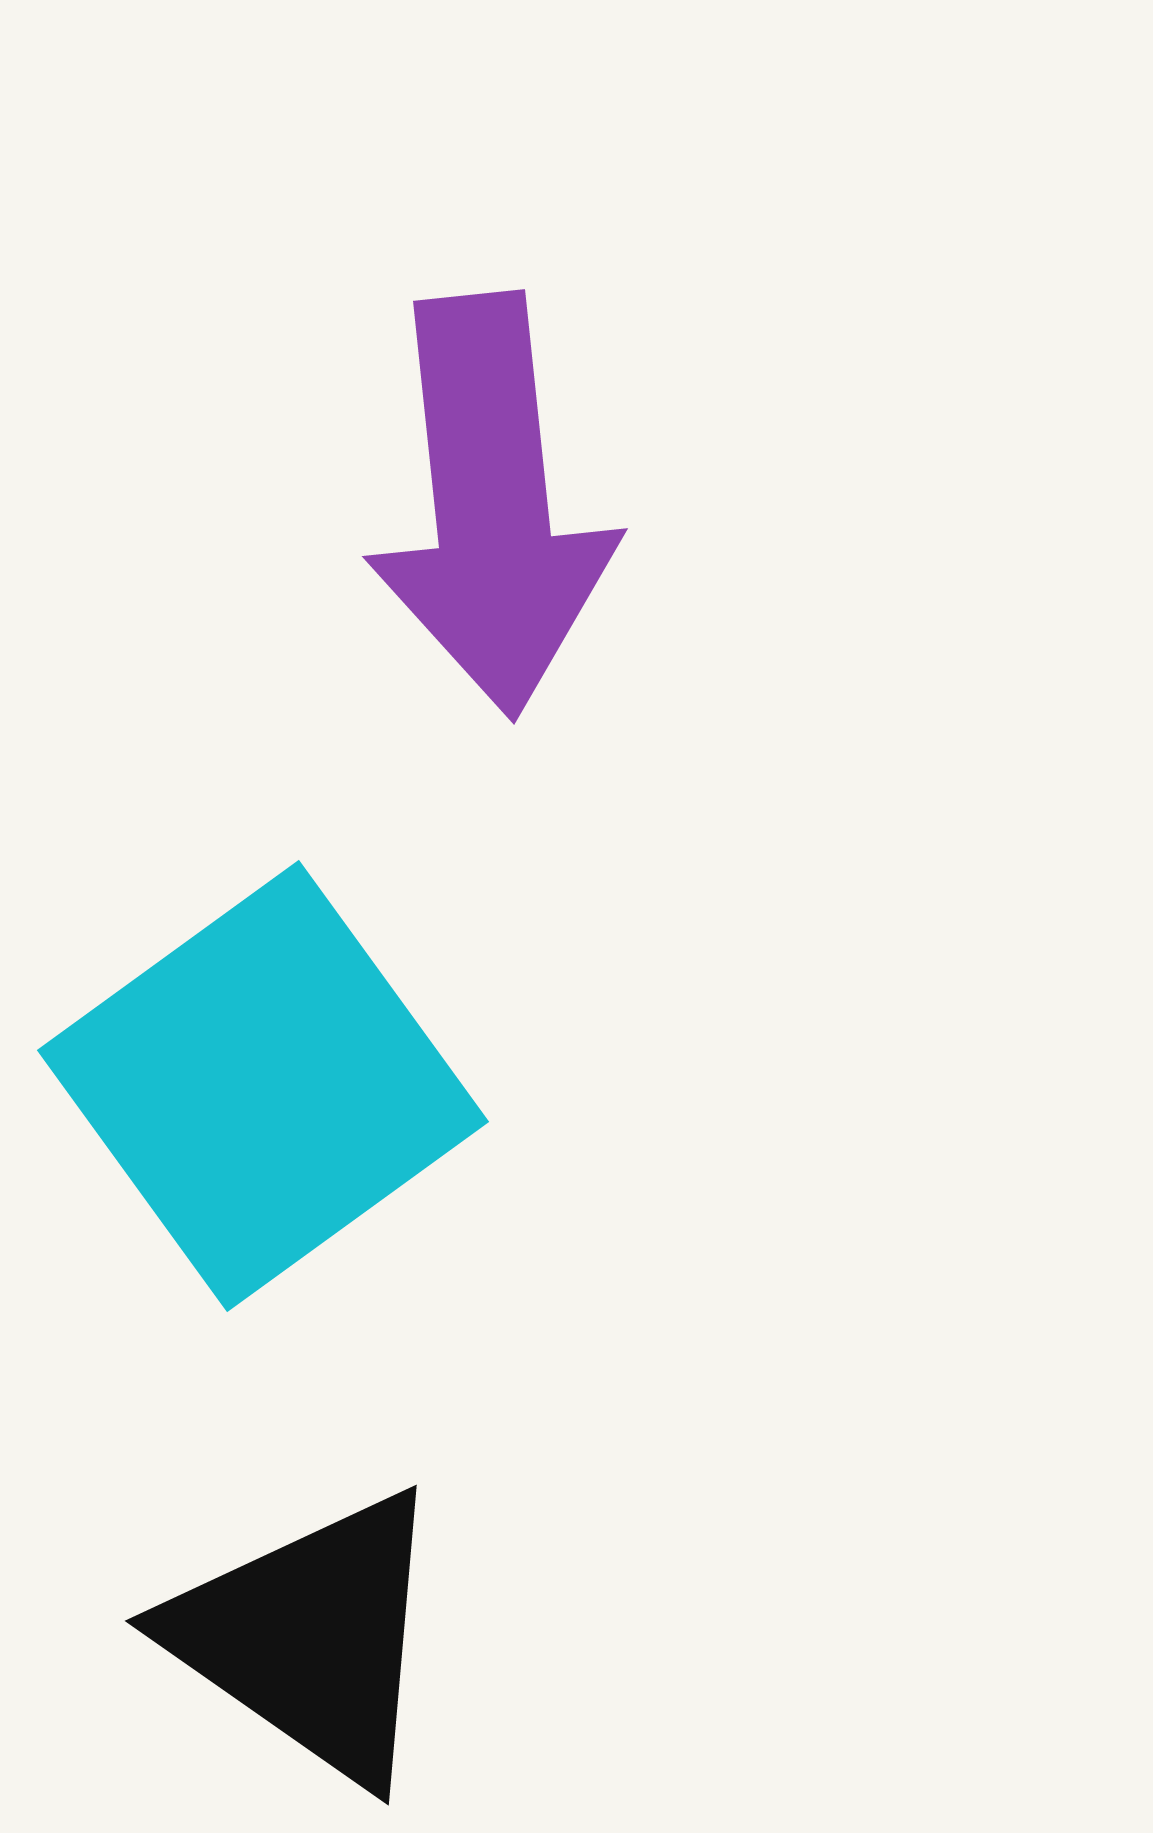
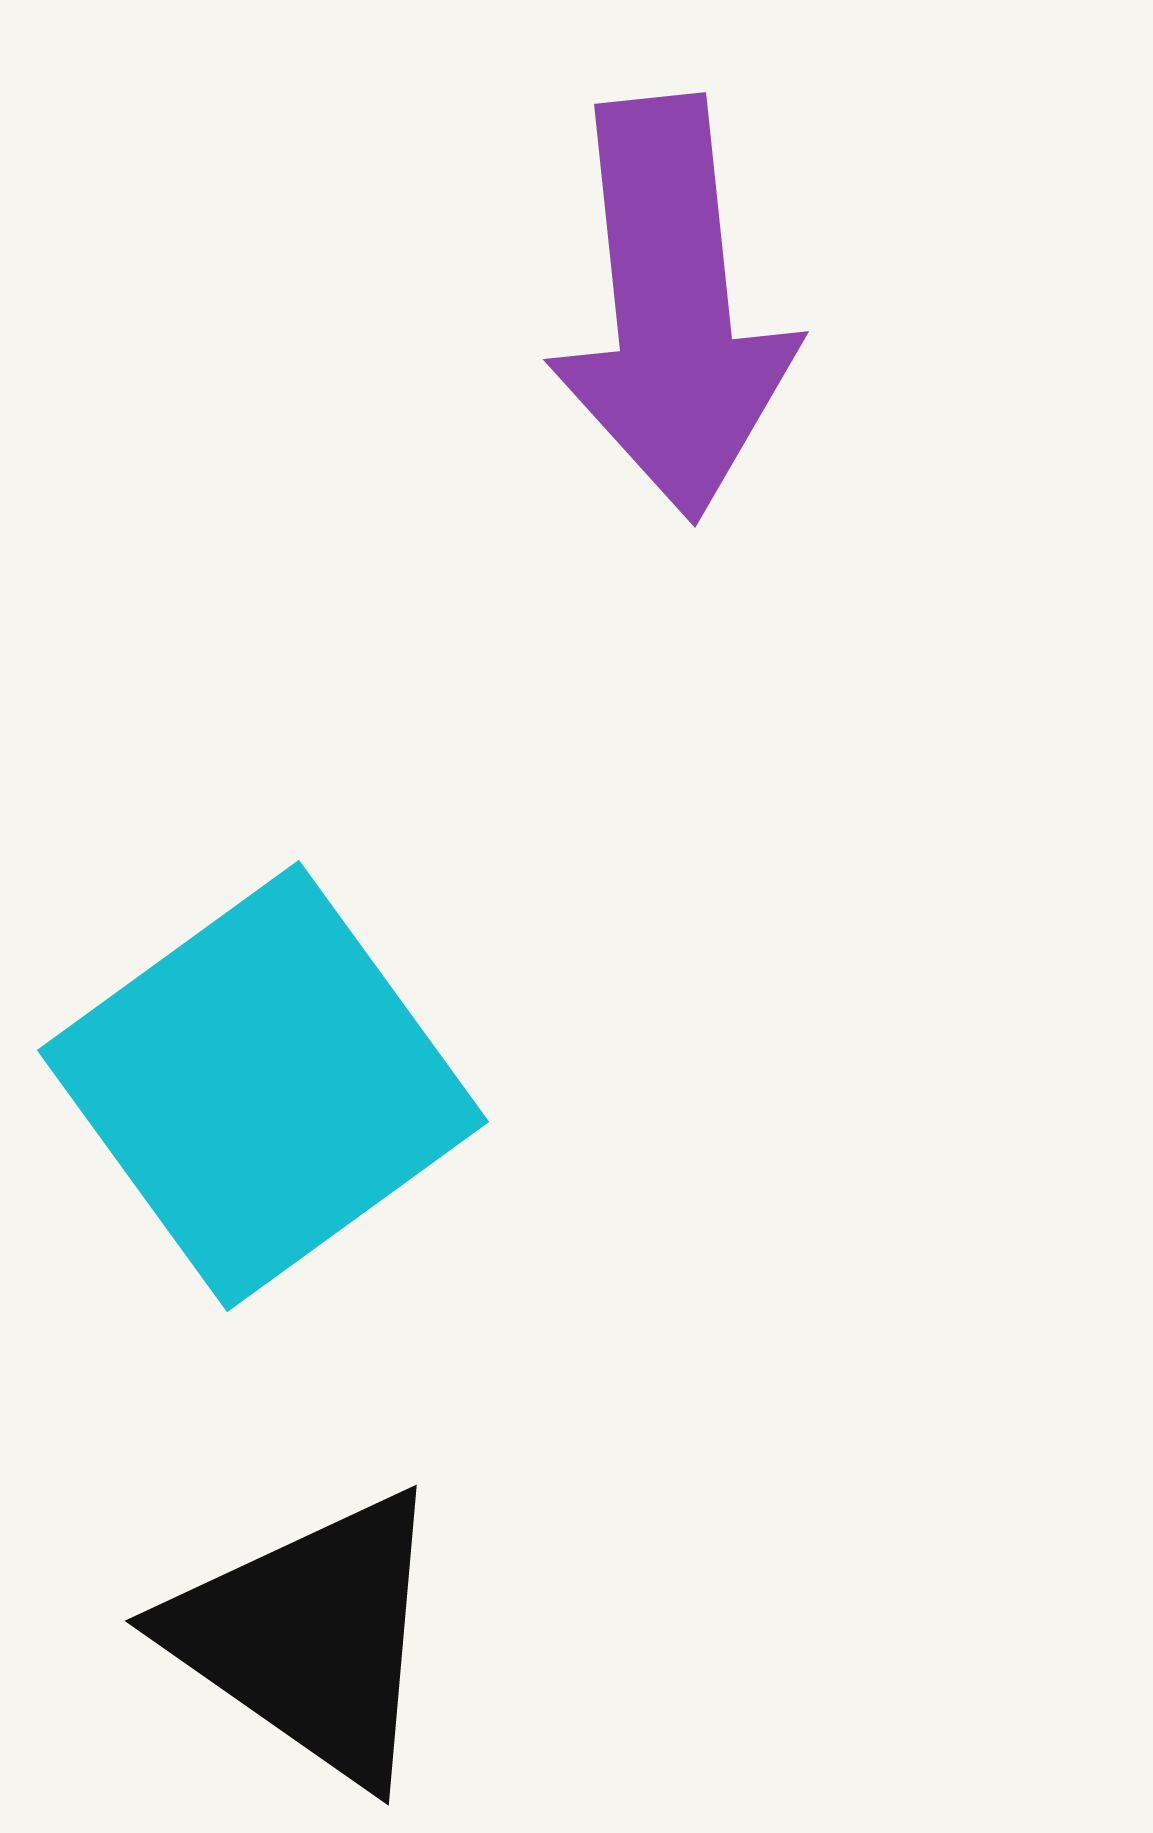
purple arrow: moved 181 px right, 197 px up
